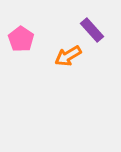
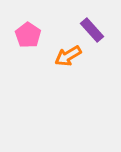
pink pentagon: moved 7 px right, 4 px up
